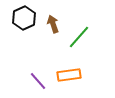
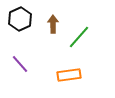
black hexagon: moved 4 px left, 1 px down
brown arrow: rotated 18 degrees clockwise
purple line: moved 18 px left, 17 px up
